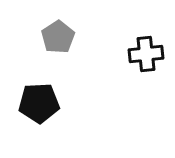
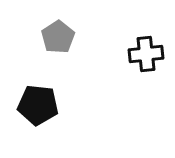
black pentagon: moved 1 px left, 2 px down; rotated 9 degrees clockwise
